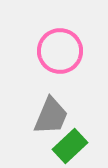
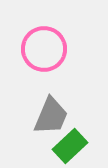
pink circle: moved 16 px left, 2 px up
